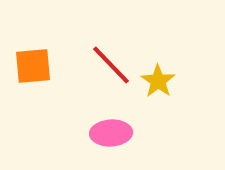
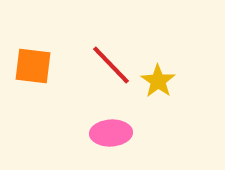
orange square: rotated 12 degrees clockwise
